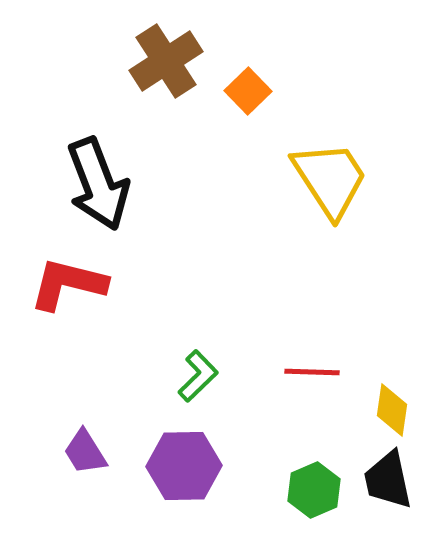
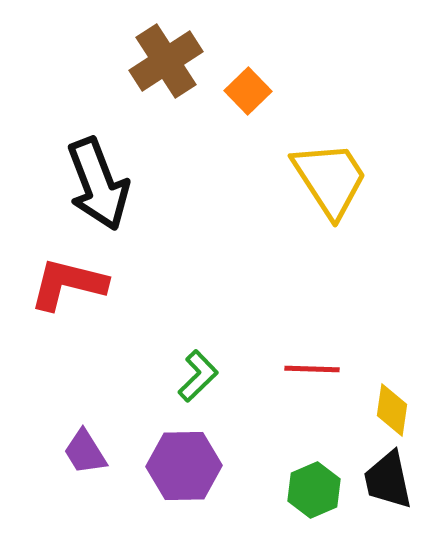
red line: moved 3 px up
